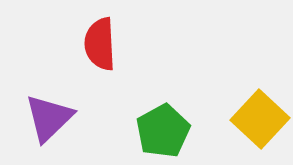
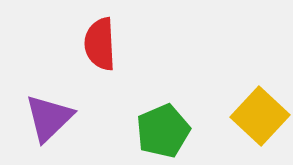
yellow square: moved 3 px up
green pentagon: rotated 6 degrees clockwise
